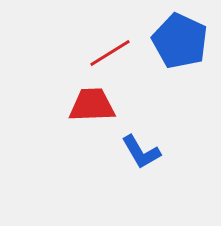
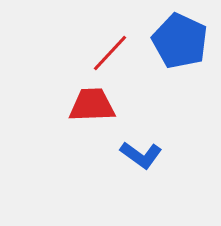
red line: rotated 15 degrees counterclockwise
blue L-shape: moved 3 px down; rotated 24 degrees counterclockwise
